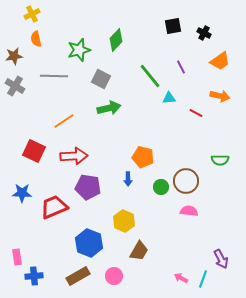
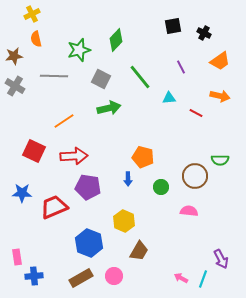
green line: moved 10 px left, 1 px down
brown circle: moved 9 px right, 5 px up
brown rectangle: moved 3 px right, 2 px down
